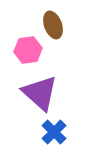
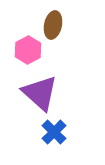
brown ellipse: rotated 32 degrees clockwise
pink hexagon: rotated 20 degrees counterclockwise
